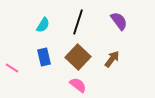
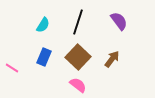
blue rectangle: rotated 36 degrees clockwise
